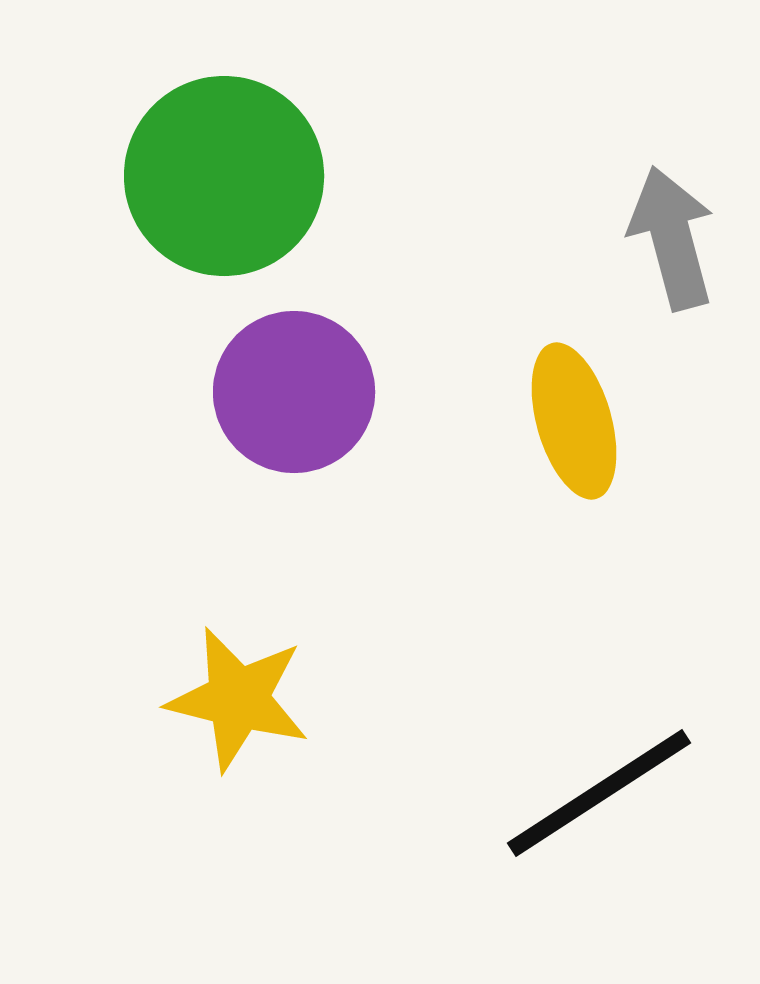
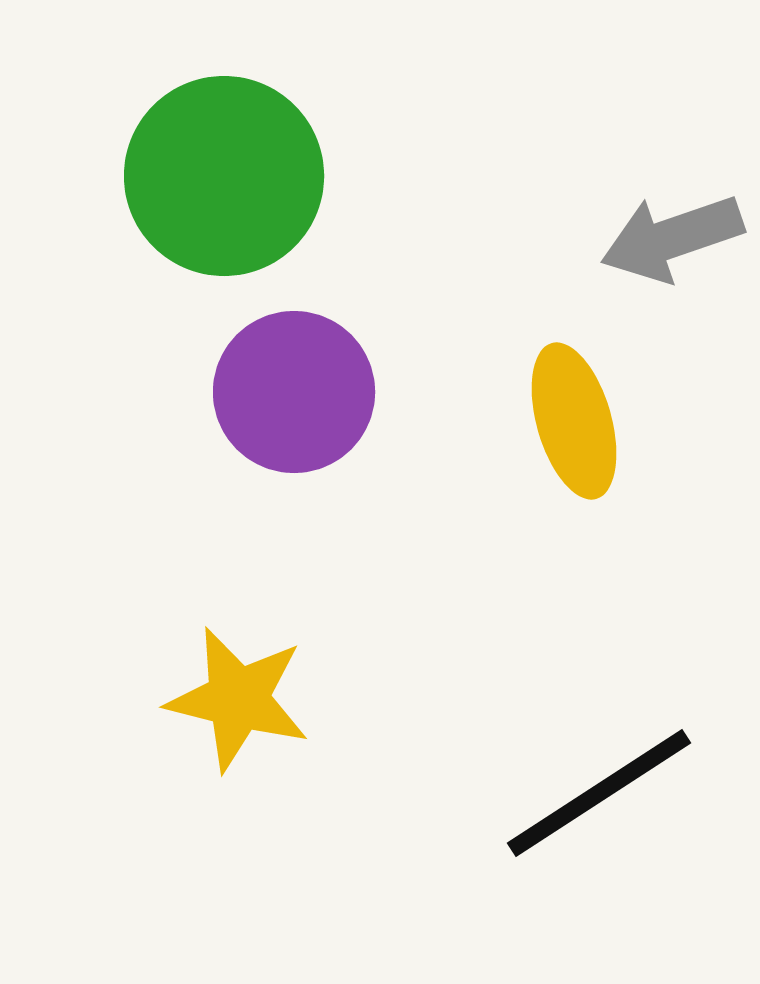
gray arrow: rotated 94 degrees counterclockwise
